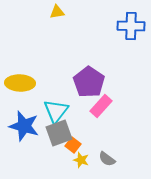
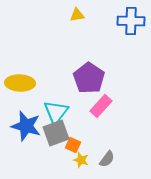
yellow triangle: moved 20 px right, 3 px down
blue cross: moved 5 px up
purple pentagon: moved 4 px up
cyan triangle: moved 1 px down
blue star: moved 2 px right
gray square: moved 3 px left
orange square: rotated 14 degrees counterclockwise
gray semicircle: rotated 90 degrees counterclockwise
